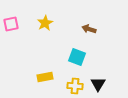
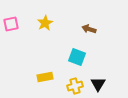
yellow cross: rotated 21 degrees counterclockwise
